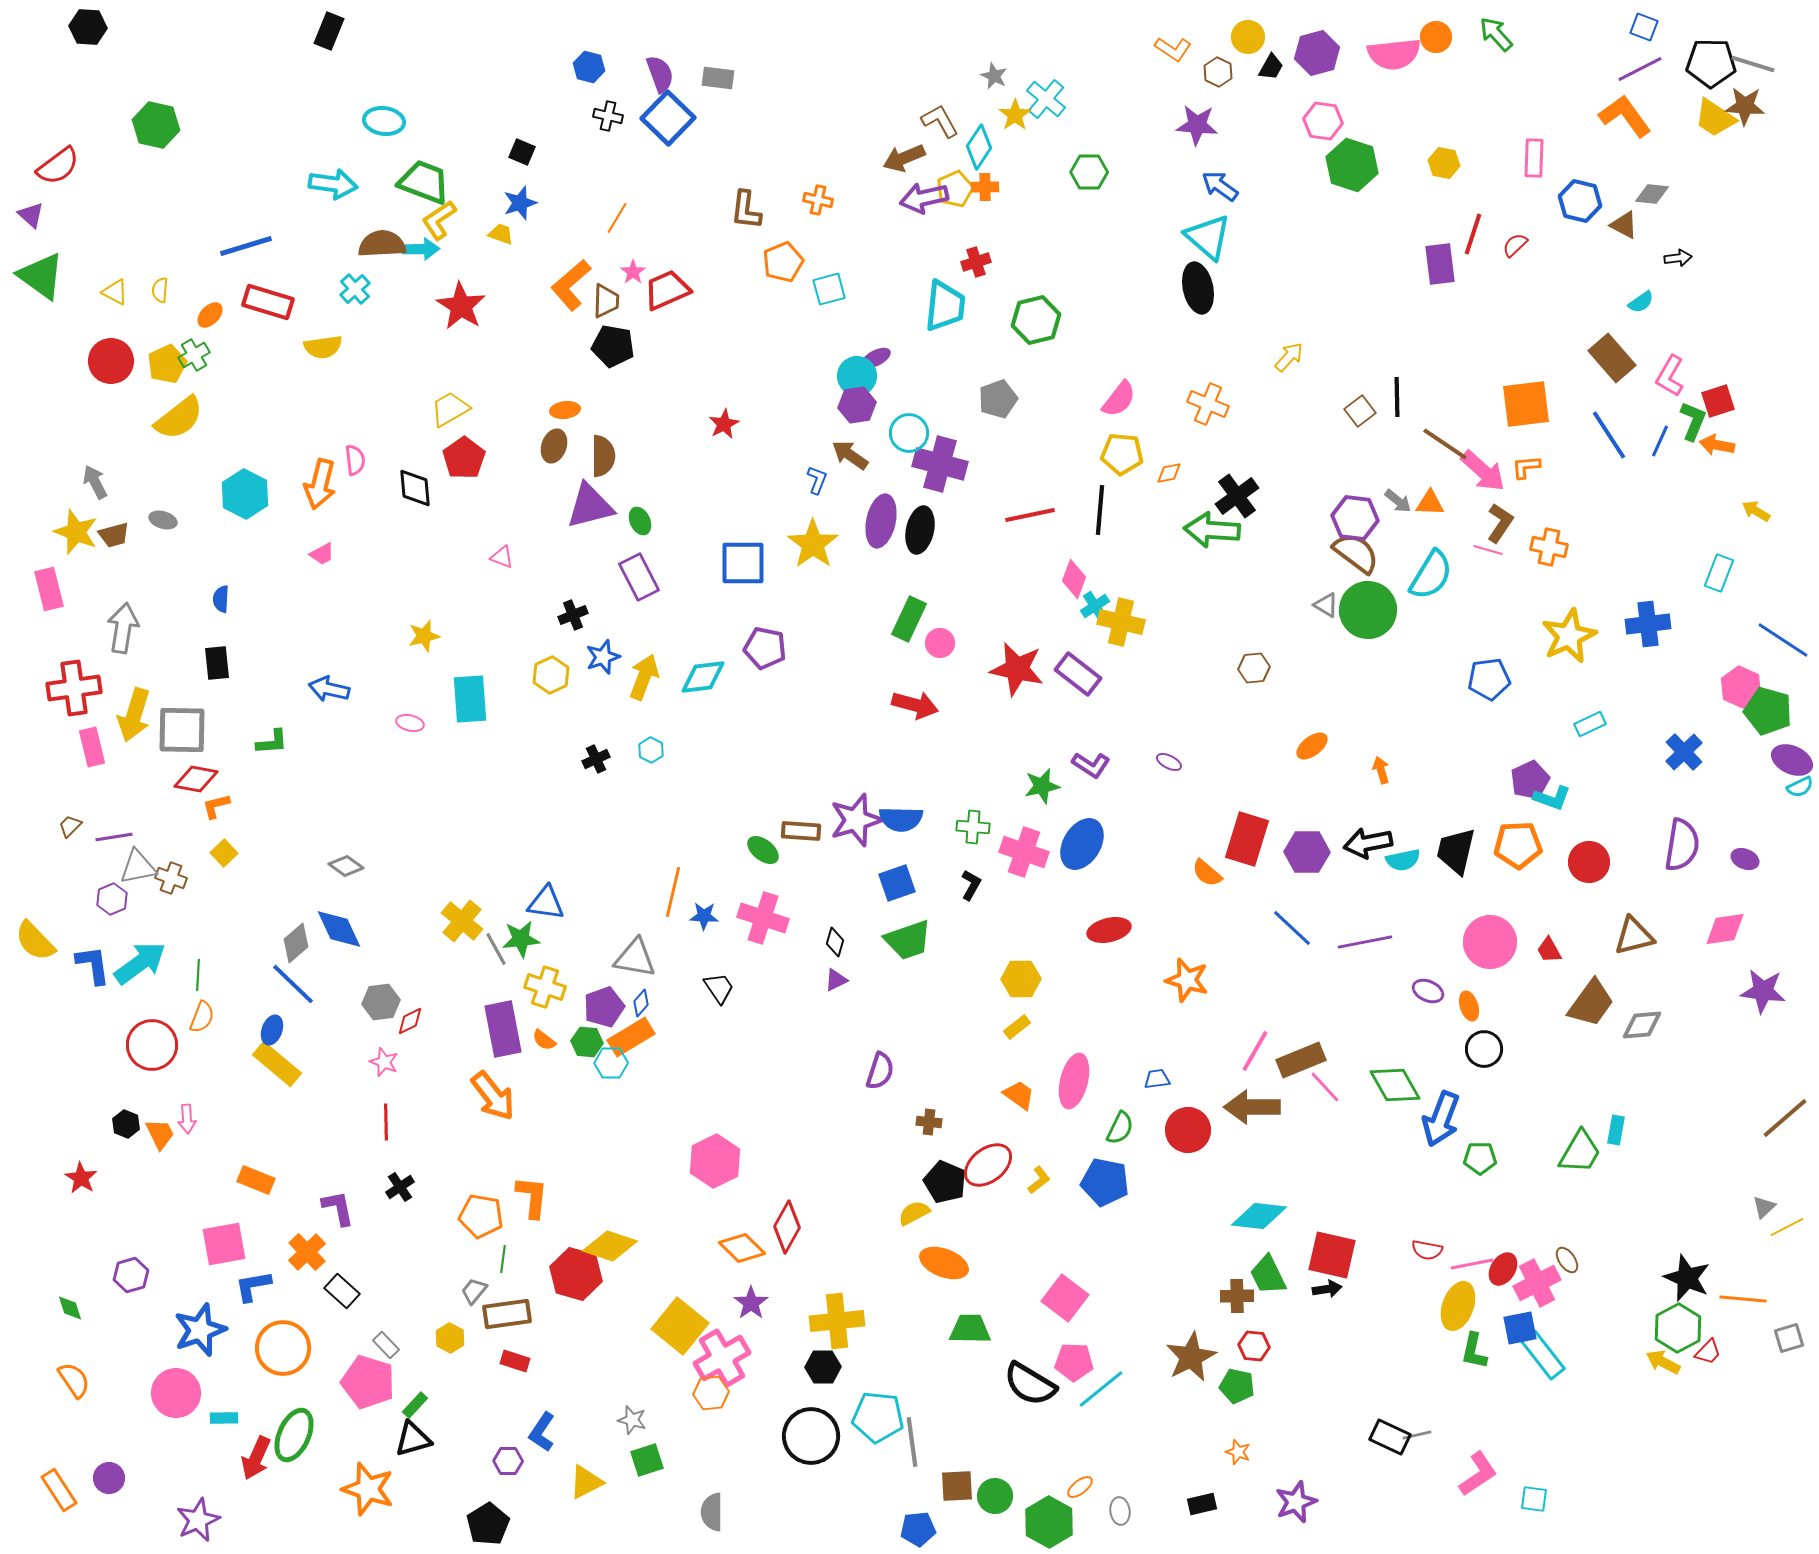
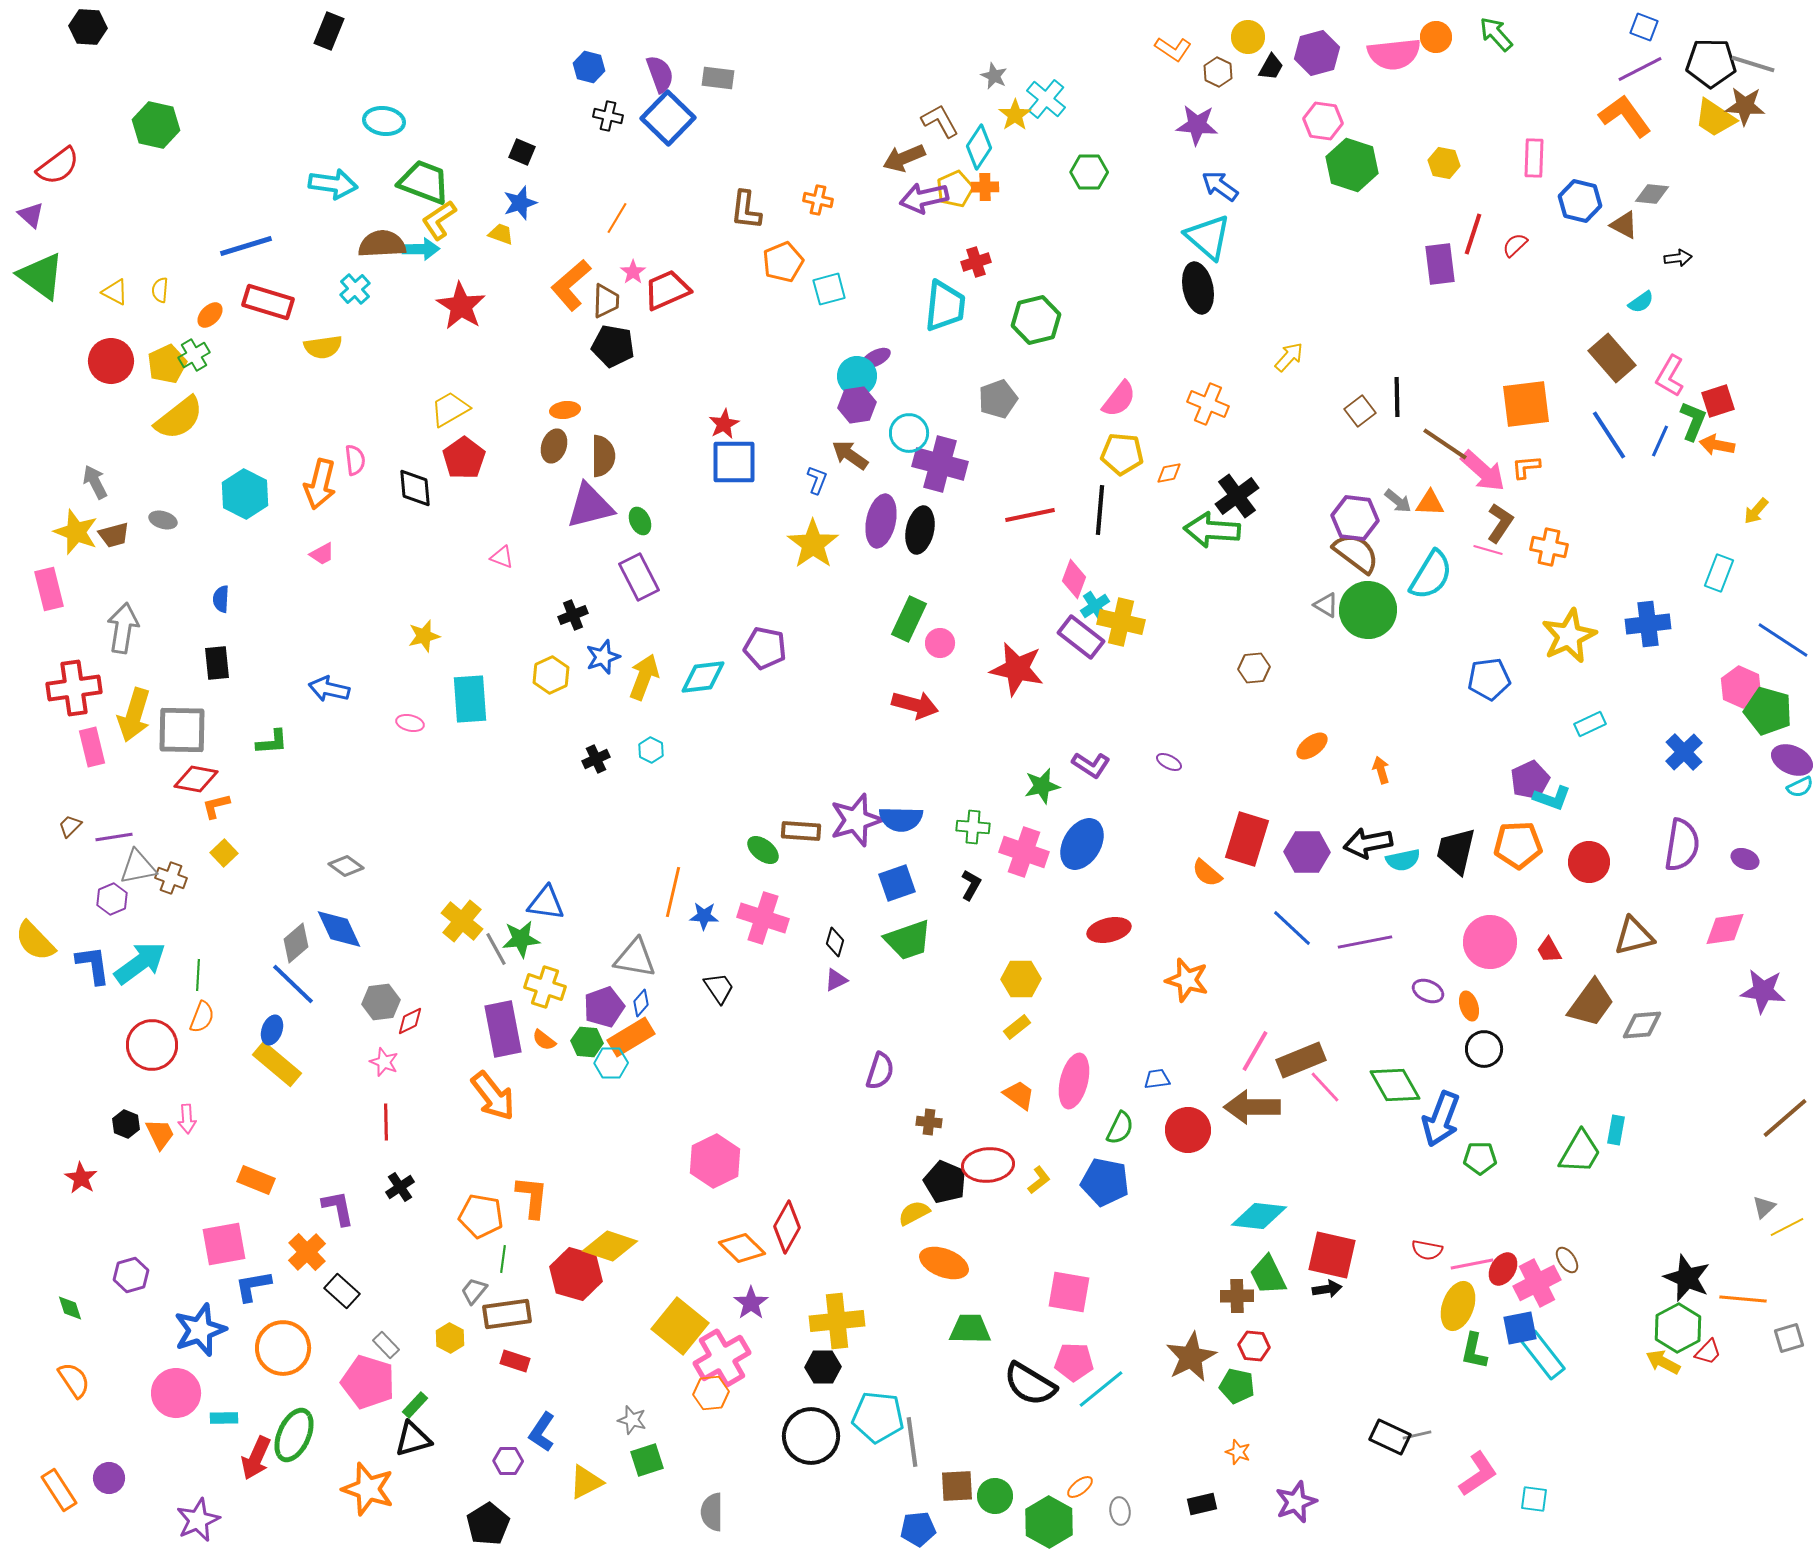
yellow arrow at (1756, 511): rotated 80 degrees counterclockwise
blue square at (743, 563): moved 9 px left, 101 px up
purple rectangle at (1078, 674): moved 3 px right, 37 px up
red ellipse at (988, 1165): rotated 33 degrees clockwise
pink square at (1065, 1298): moved 4 px right, 6 px up; rotated 27 degrees counterclockwise
